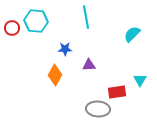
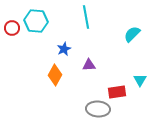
blue star: moved 1 px left; rotated 24 degrees counterclockwise
